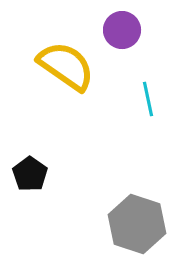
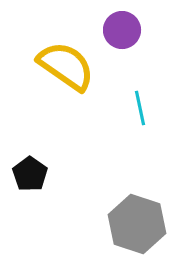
cyan line: moved 8 px left, 9 px down
